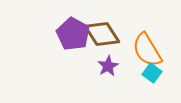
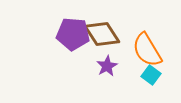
purple pentagon: rotated 24 degrees counterclockwise
purple star: moved 1 px left
cyan square: moved 1 px left, 2 px down
